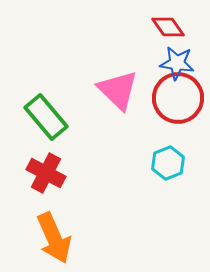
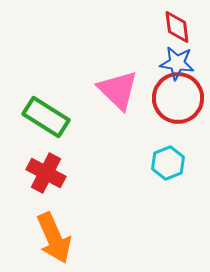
red diamond: moved 9 px right; rotated 28 degrees clockwise
green rectangle: rotated 18 degrees counterclockwise
